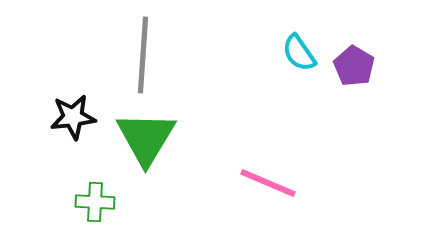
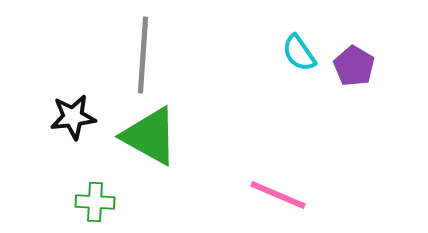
green triangle: moved 4 px right, 2 px up; rotated 32 degrees counterclockwise
pink line: moved 10 px right, 12 px down
